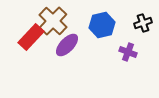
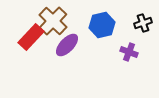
purple cross: moved 1 px right
